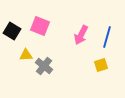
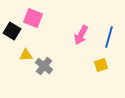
pink square: moved 7 px left, 8 px up
blue line: moved 2 px right
